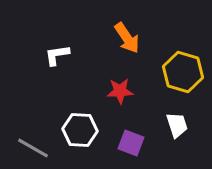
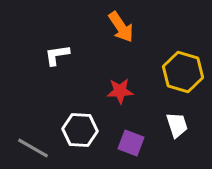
orange arrow: moved 6 px left, 11 px up
